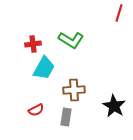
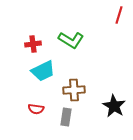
red line: moved 2 px down
cyan trapezoid: moved 1 px left, 3 px down; rotated 35 degrees clockwise
red semicircle: moved 1 px up; rotated 35 degrees clockwise
